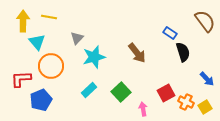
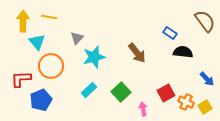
black semicircle: rotated 66 degrees counterclockwise
